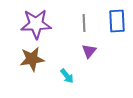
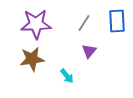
gray line: rotated 36 degrees clockwise
